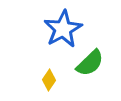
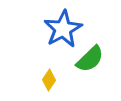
green semicircle: moved 4 px up
